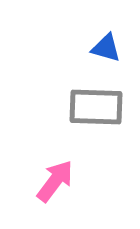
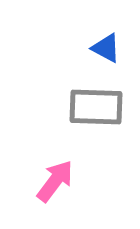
blue triangle: rotated 12 degrees clockwise
